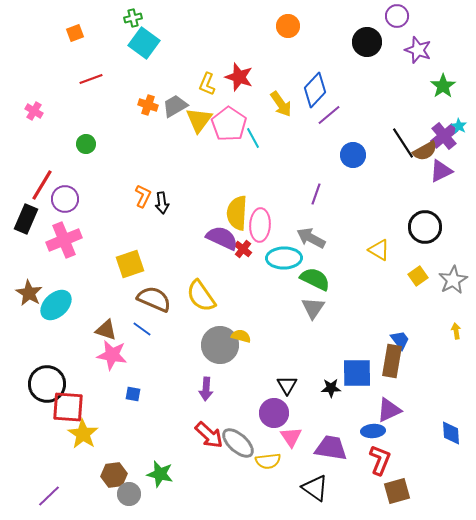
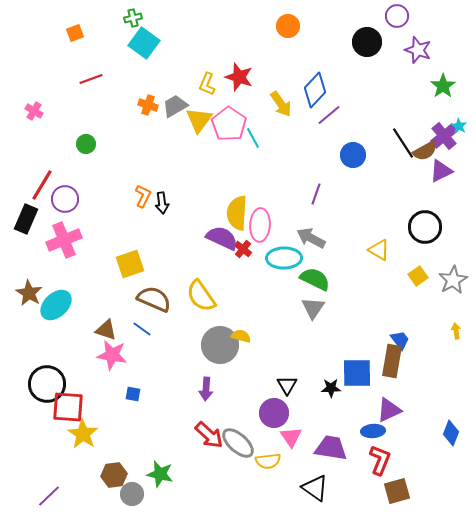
blue diamond at (451, 433): rotated 25 degrees clockwise
gray circle at (129, 494): moved 3 px right
